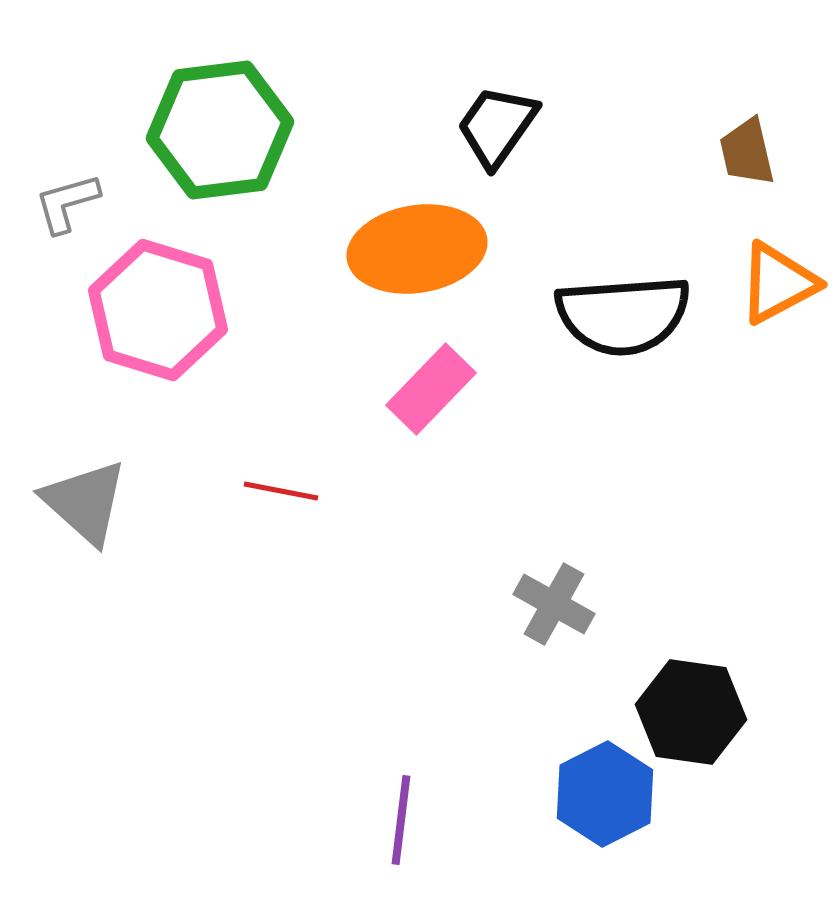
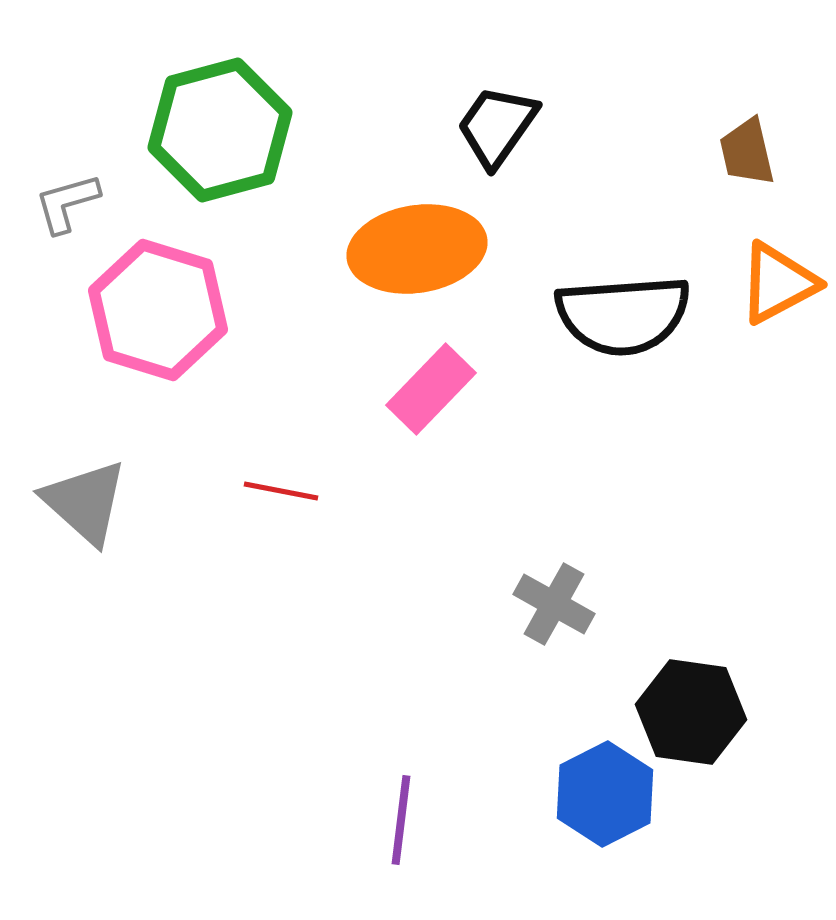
green hexagon: rotated 8 degrees counterclockwise
